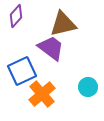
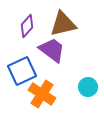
purple diamond: moved 11 px right, 10 px down
purple trapezoid: moved 1 px right, 2 px down
orange cross: rotated 16 degrees counterclockwise
